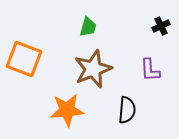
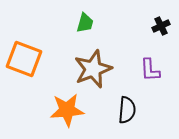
green trapezoid: moved 3 px left, 4 px up
